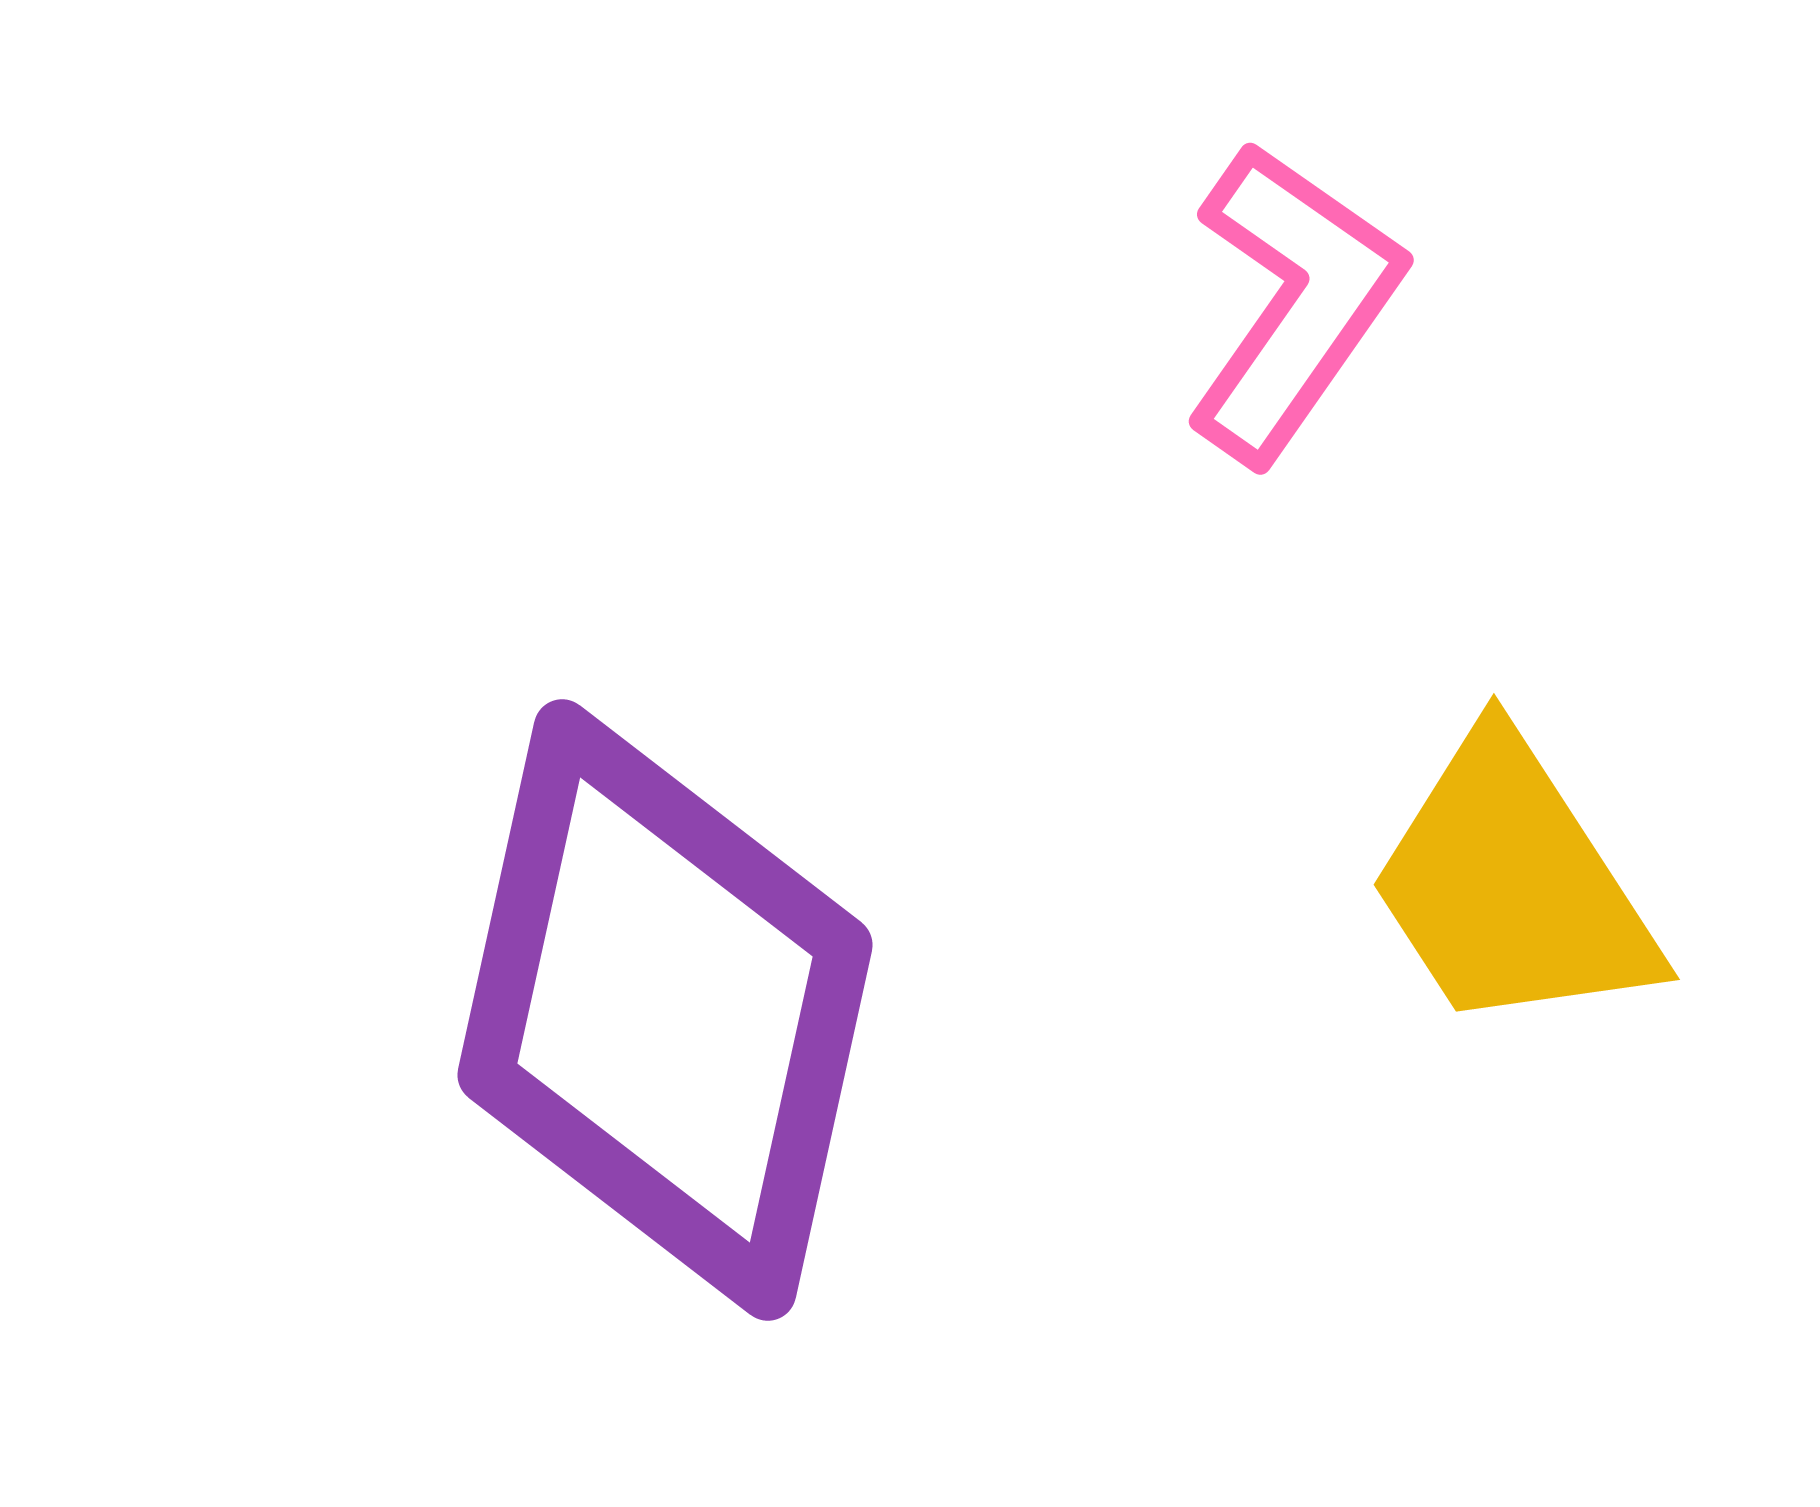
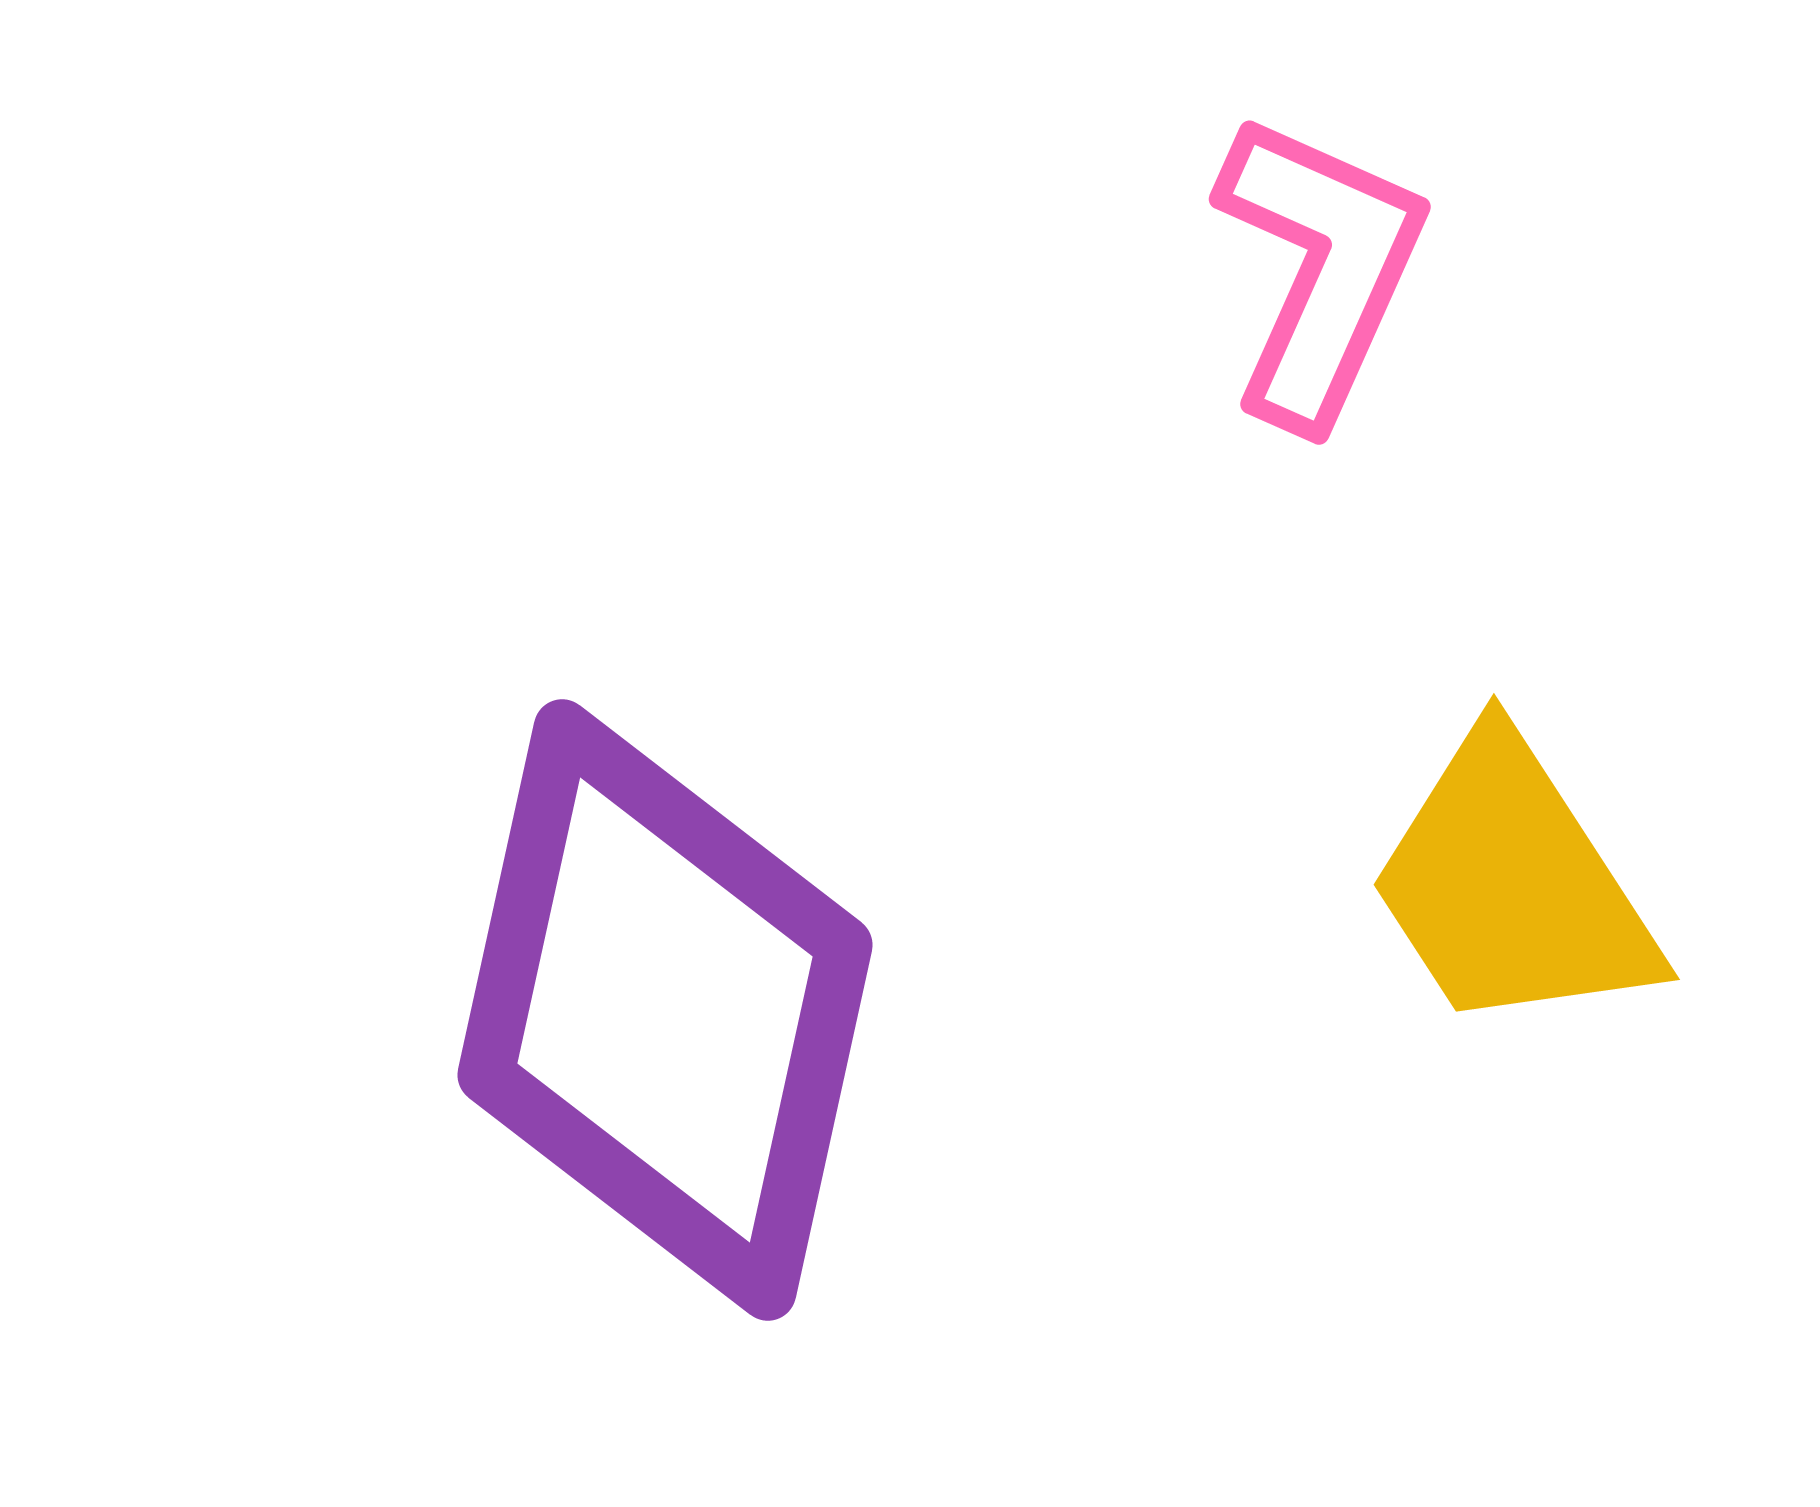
pink L-shape: moved 27 px right, 33 px up; rotated 11 degrees counterclockwise
